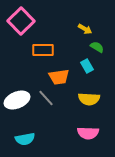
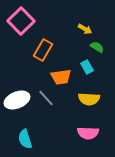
orange rectangle: rotated 60 degrees counterclockwise
cyan rectangle: moved 1 px down
orange trapezoid: moved 2 px right
cyan semicircle: rotated 84 degrees clockwise
